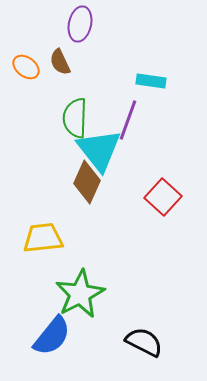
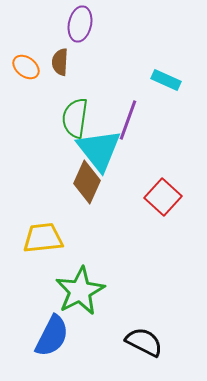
brown semicircle: rotated 28 degrees clockwise
cyan rectangle: moved 15 px right, 1 px up; rotated 16 degrees clockwise
green semicircle: rotated 6 degrees clockwise
green star: moved 3 px up
blue semicircle: rotated 12 degrees counterclockwise
